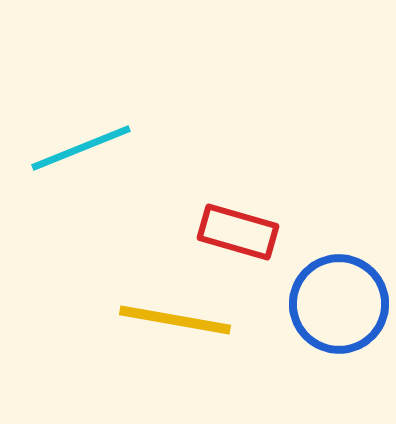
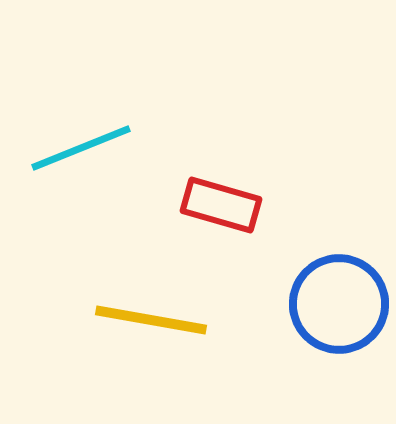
red rectangle: moved 17 px left, 27 px up
yellow line: moved 24 px left
